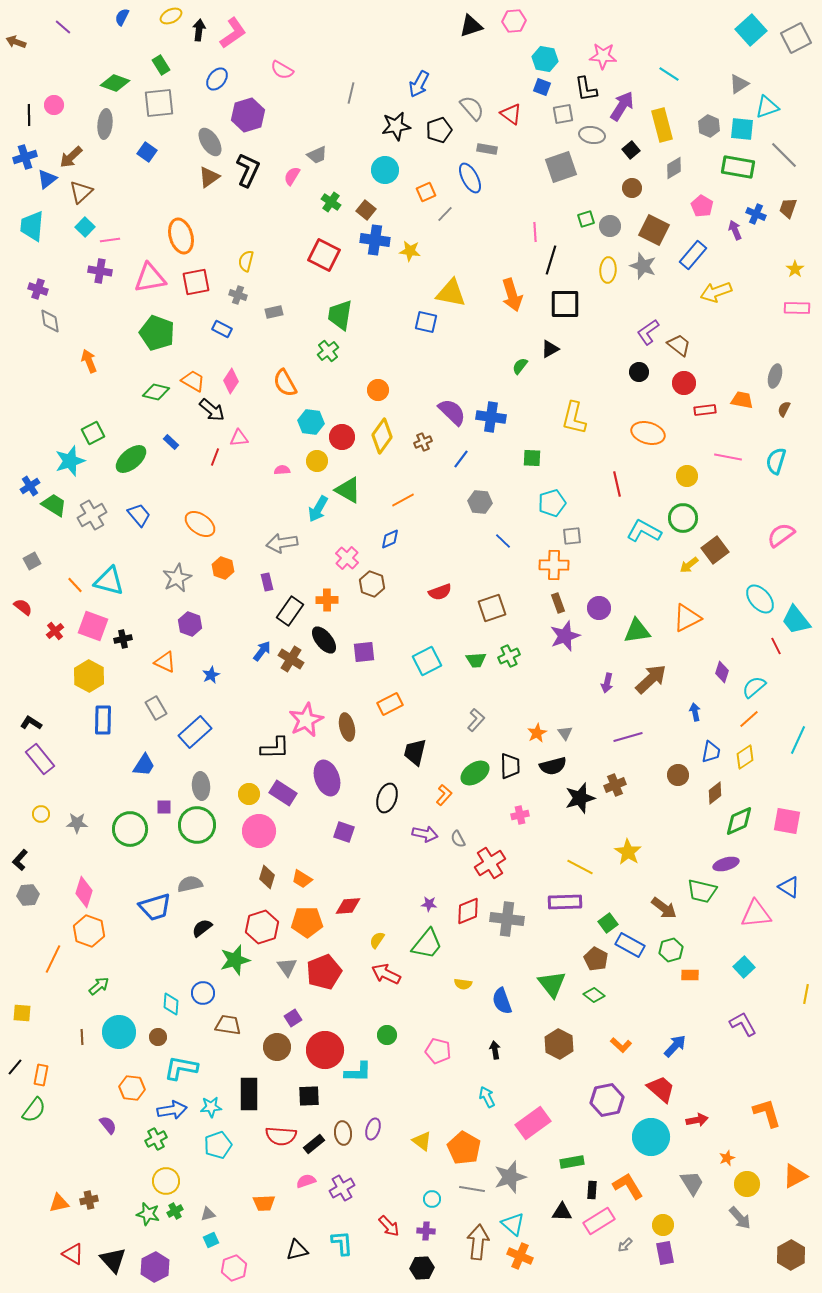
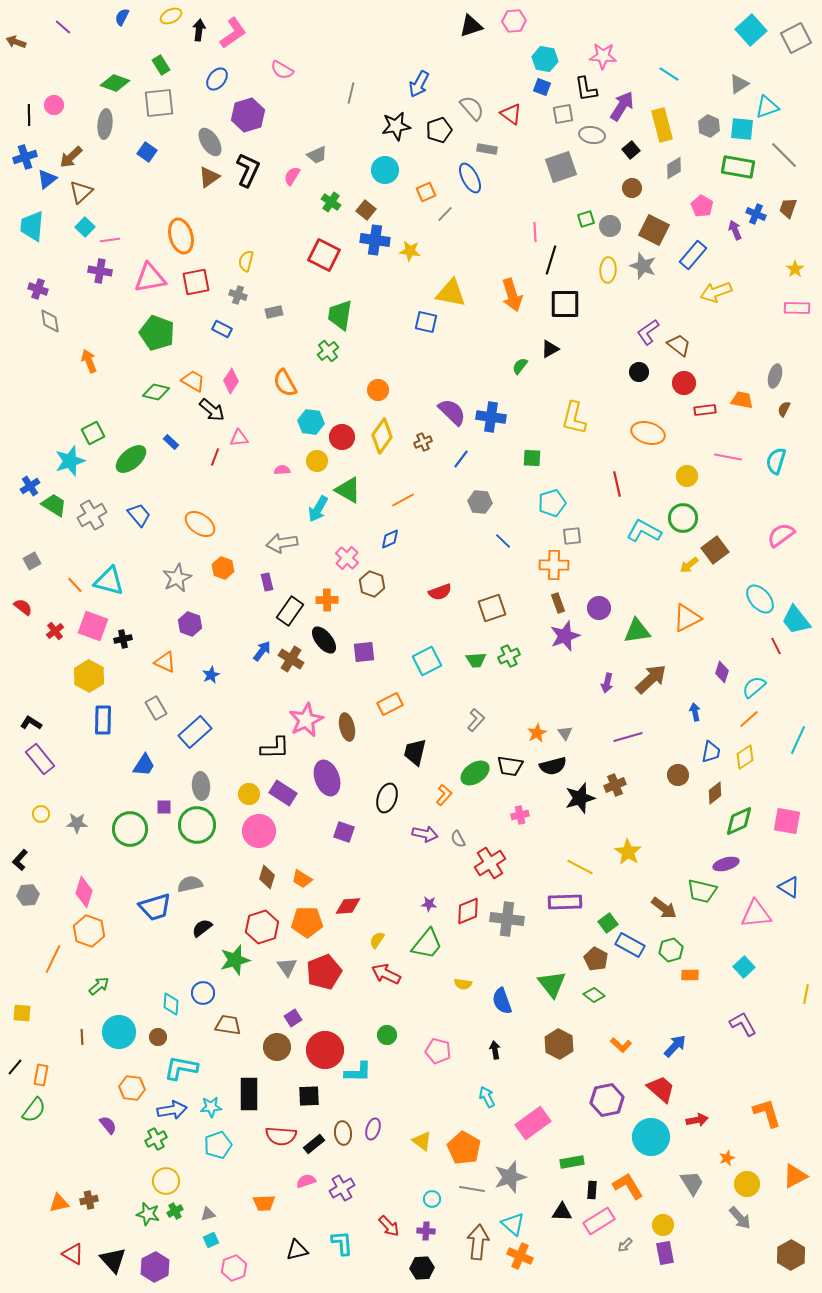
black trapezoid at (510, 766): rotated 100 degrees clockwise
